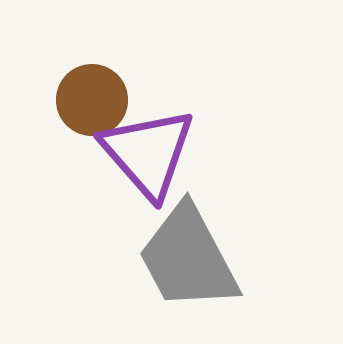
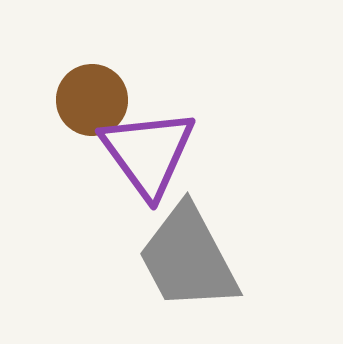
purple triangle: rotated 5 degrees clockwise
